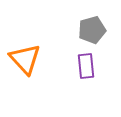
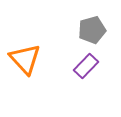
purple rectangle: rotated 50 degrees clockwise
